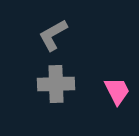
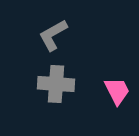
gray cross: rotated 6 degrees clockwise
